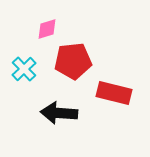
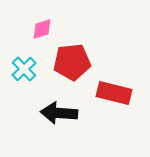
pink diamond: moved 5 px left
red pentagon: moved 1 px left, 1 px down
